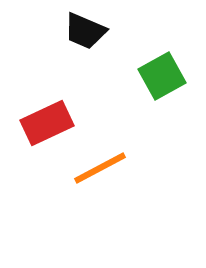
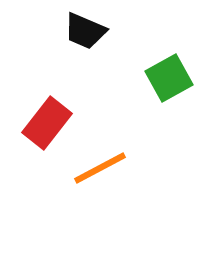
green square: moved 7 px right, 2 px down
red rectangle: rotated 27 degrees counterclockwise
